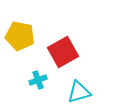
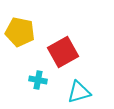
yellow pentagon: moved 4 px up
cyan cross: rotated 30 degrees clockwise
